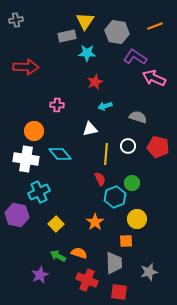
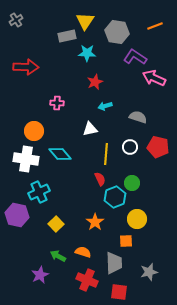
gray cross: rotated 24 degrees counterclockwise
pink cross: moved 2 px up
white circle: moved 2 px right, 1 px down
orange semicircle: moved 4 px right, 1 px up
